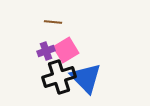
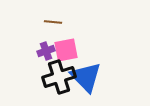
pink square: rotated 20 degrees clockwise
blue triangle: moved 1 px up
